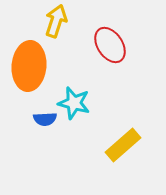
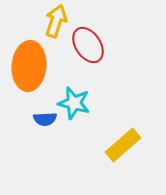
red ellipse: moved 22 px left
